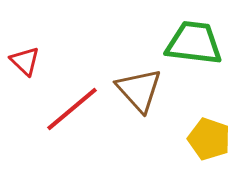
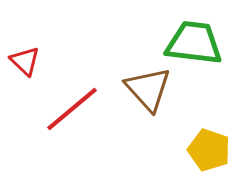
brown triangle: moved 9 px right, 1 px up
yellow pentagon: moved 11 px down
